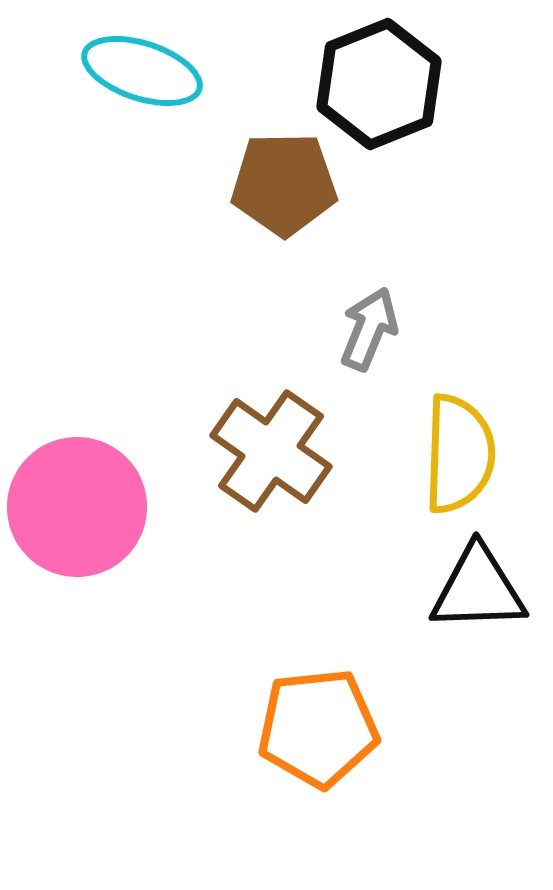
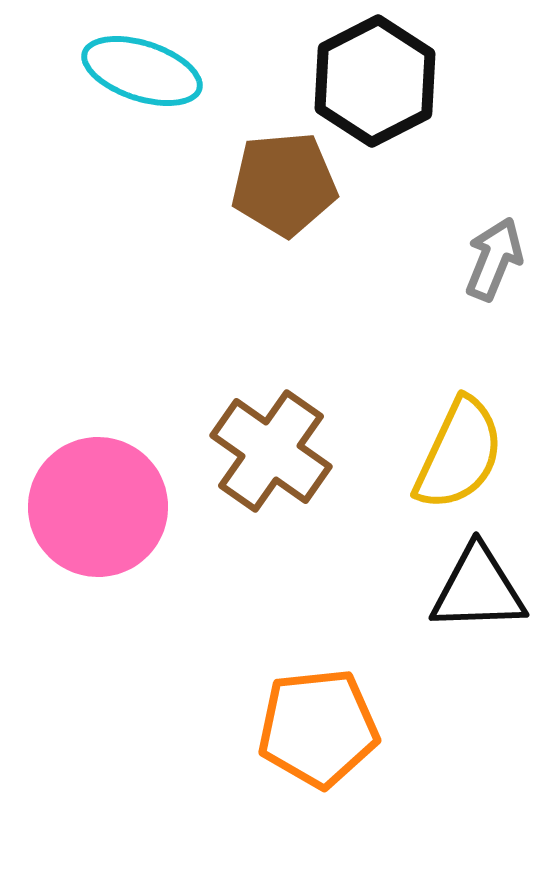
black hexagon: moved 4 px left, 3 px up; rotated 5 degrees counterclockwise
brown pentagon: rotated 4 degrees counterclockwise
gray arrow: moved 125 px right, 70 px up
yellow semicircle: rotated 23 degrees clockwise
pink circle: moved 21 px right
